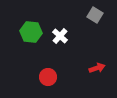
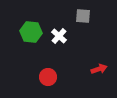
gray square: moved 12 px left, 1 px down; rotated 28 degrees counterclockwise
white cross: moved 1 px left
red arrow: moved 2 px right, 1 px down
